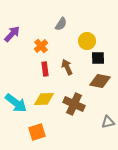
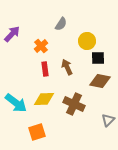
gray triangle: moved 2 px up; rotated 32 degrees counterclockwise
